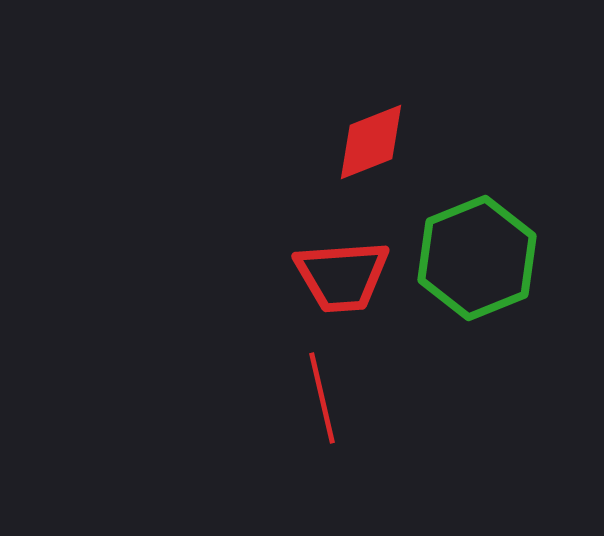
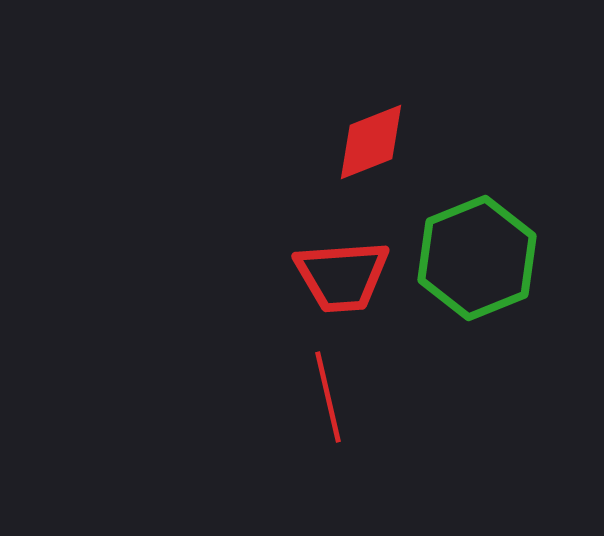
red line: moved 6 px right, 1 px up
